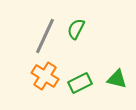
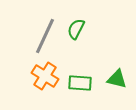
green rectangle: rotated 30 degrees clockwise
